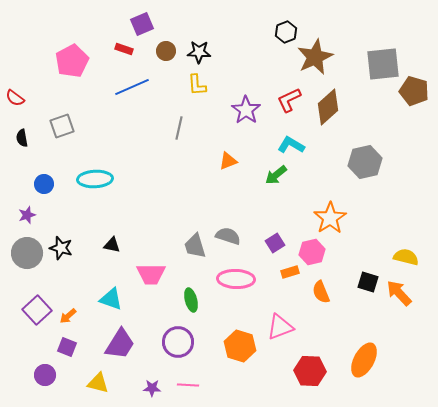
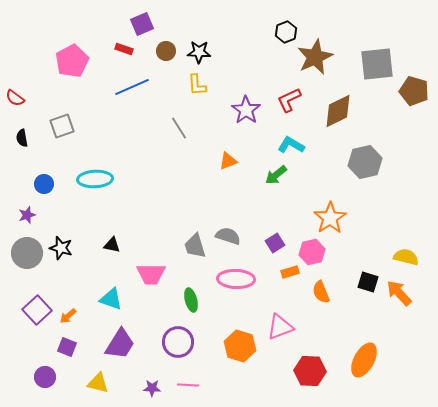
gray square at (383, 64): moved 6 px left
brown diamond at (328, 107): moved 10 px right, 4 px down; rotated 15 degrees clockwise
gray line at (179, 128): rotated 45 degrees counterclockwise
purple circle at (45, 375): moved 2 px down
